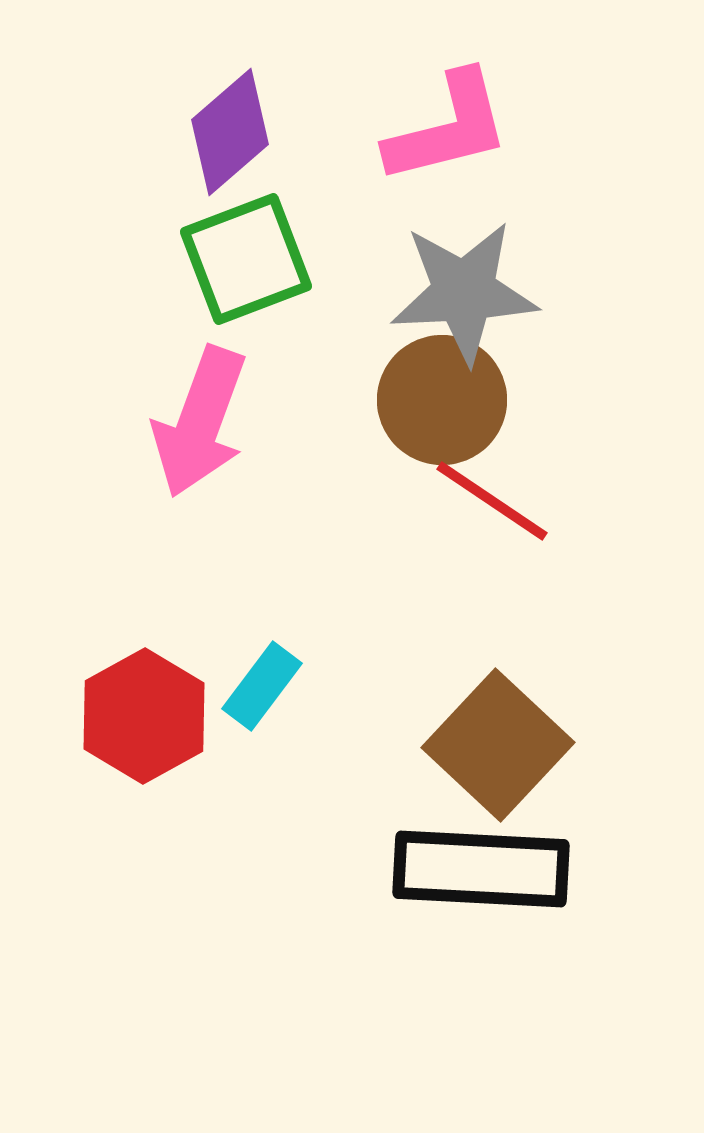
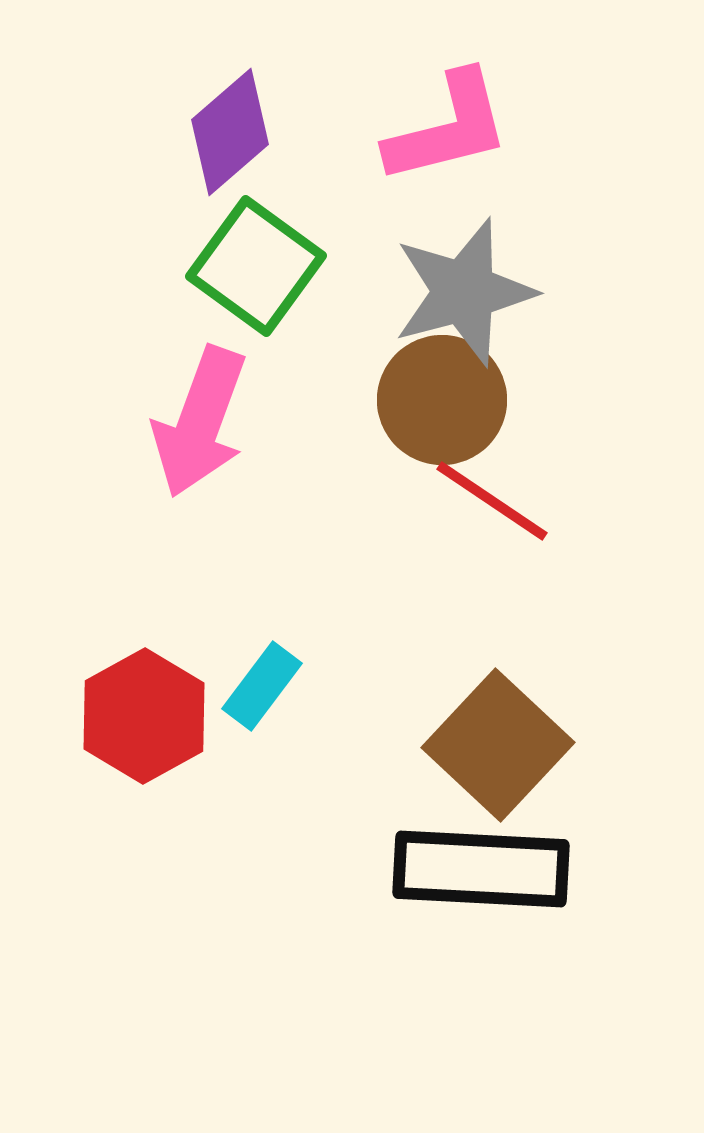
green square: moved 10 px right, 7 px down; rotated 33 degrees counterclockwise
gray star: rotated 12 degrees counterclockwise
